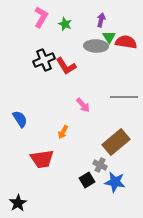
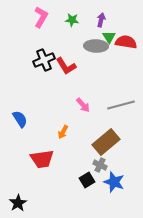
green star: moved 7 px right, 4 px up; rotated 16 degrees counterclockwise
gray line: moved 3 px left, 8 px down; rotated 16 degrees counterclockwise
brown rectangle: moved 10 px left
blue star: moved 1 px left; rotated 10 degrees clockwise
